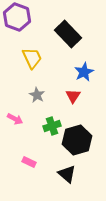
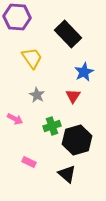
purple hexagon: rotated 16 degrees counterclockwise
yellow trapezoid: rotated 10 degrees counterclockwise
